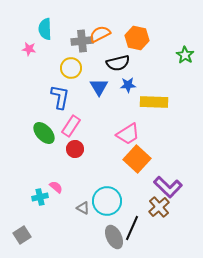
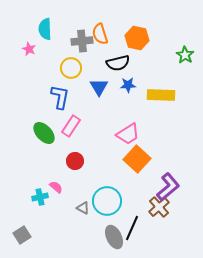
orange semicircle: rotated 80 degrees counterclockwise
pink star: rotated 16 degrees clockwise
yellow rectangle: moved 7 px right, 7 px up
red circle: moved 12 px down
purple L-shape: rotated 84 degrees counterclockwise
